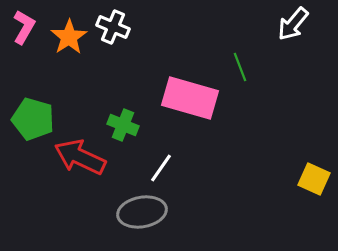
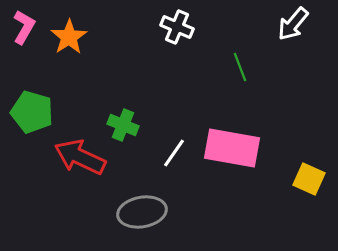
white cross: moved 64 px right
pink rectangle: moved 42 px right, 50 px down; rotated 6 degrees counterclockwise
green pentagon: moved 1 px left, 7 px up
white line: moved 13 px right, 15 px up
yellow square: moved 5 px left
